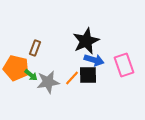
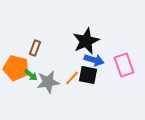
black square: rotated 12 degrees clockwise
